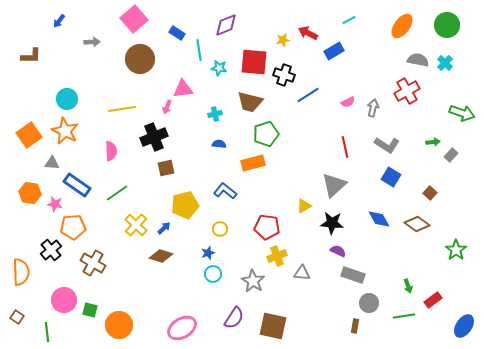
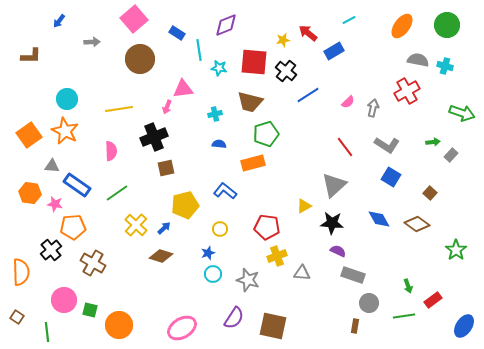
red arrow at (308, 33): rotated 12 degrees clockwise
cyan cross at (445, 63): moved 3 px down; rotated 28 degrees counterclockwise
black cross at (284, 75): moved 2 px right, 4 px up; rotated 20 degrees clockwise
pink semicircle at (348, 102): rotated 16 degrees counterclockwise
yellow line at (122, 109): moved 3 px left
red line at (345, 147): rotated 25 degrees counterclockwise
gray triangle at (52, 163): moved 3 px down
gray star at (253, 281): moved 5 px left, 1 px up; rotated 15 degrees counterclockwise
